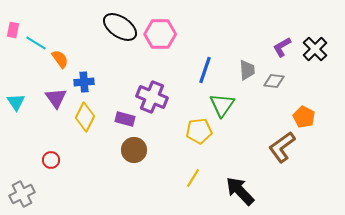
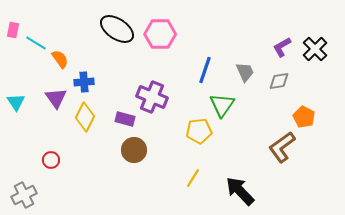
black ellipse: moved 3 px left, 2 px down
gray trapezoid: moved 2 px left, 2 px down; rotated 20 degrees counterclockwise
gray diamond: moved 5 px right; rotated 15 degrees counterclockwise
gray cross: moved 2 px right, 1 px down
